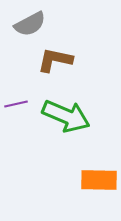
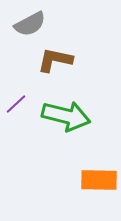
purple line: rotated 30 degrees counterclockwise
green arrow: rotated 9 degrees counterclockwise
